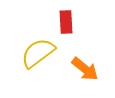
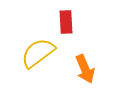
orange arrow: rotated 28 degrees clockwise
